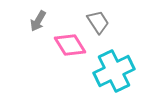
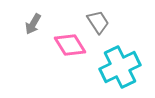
gray arrow: moved 5 px left, 3 px down
cyan cross: moved 6 px right, 4 px up
